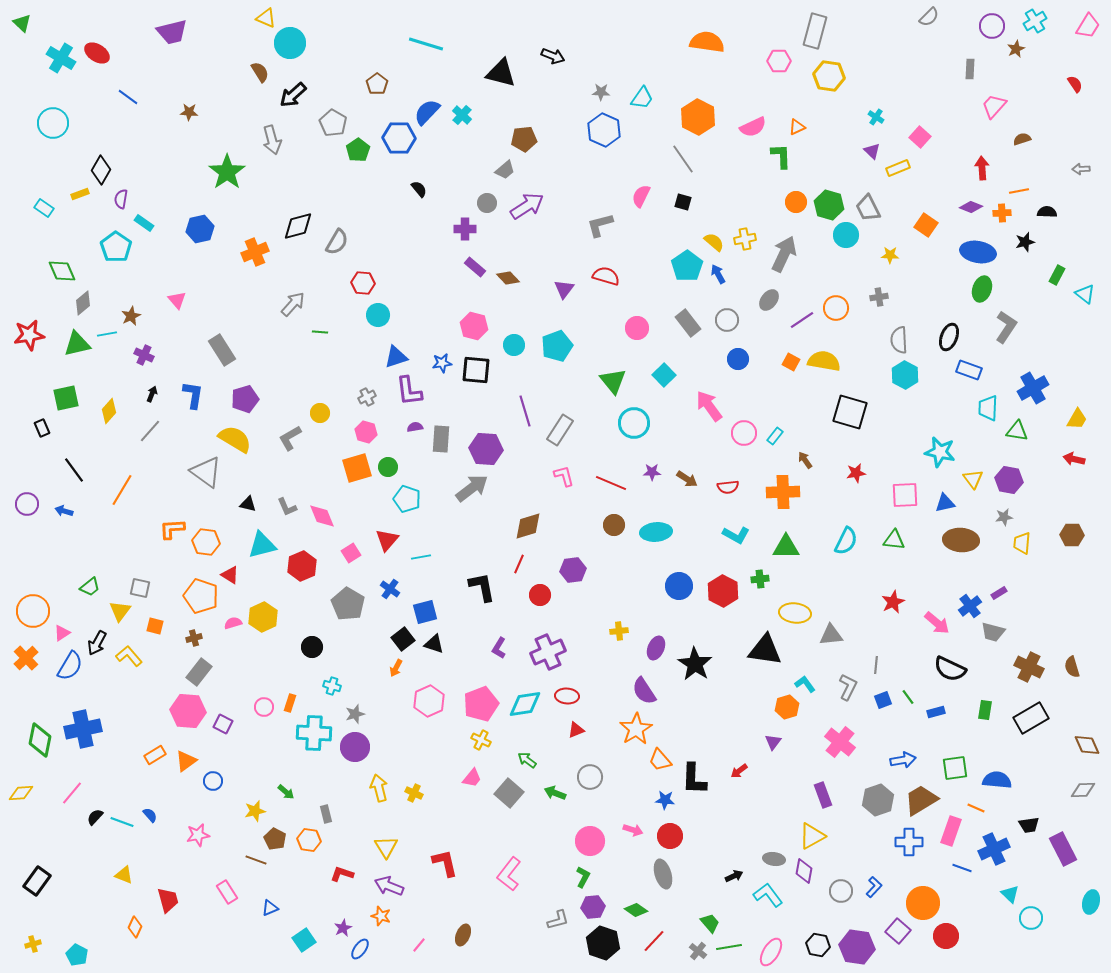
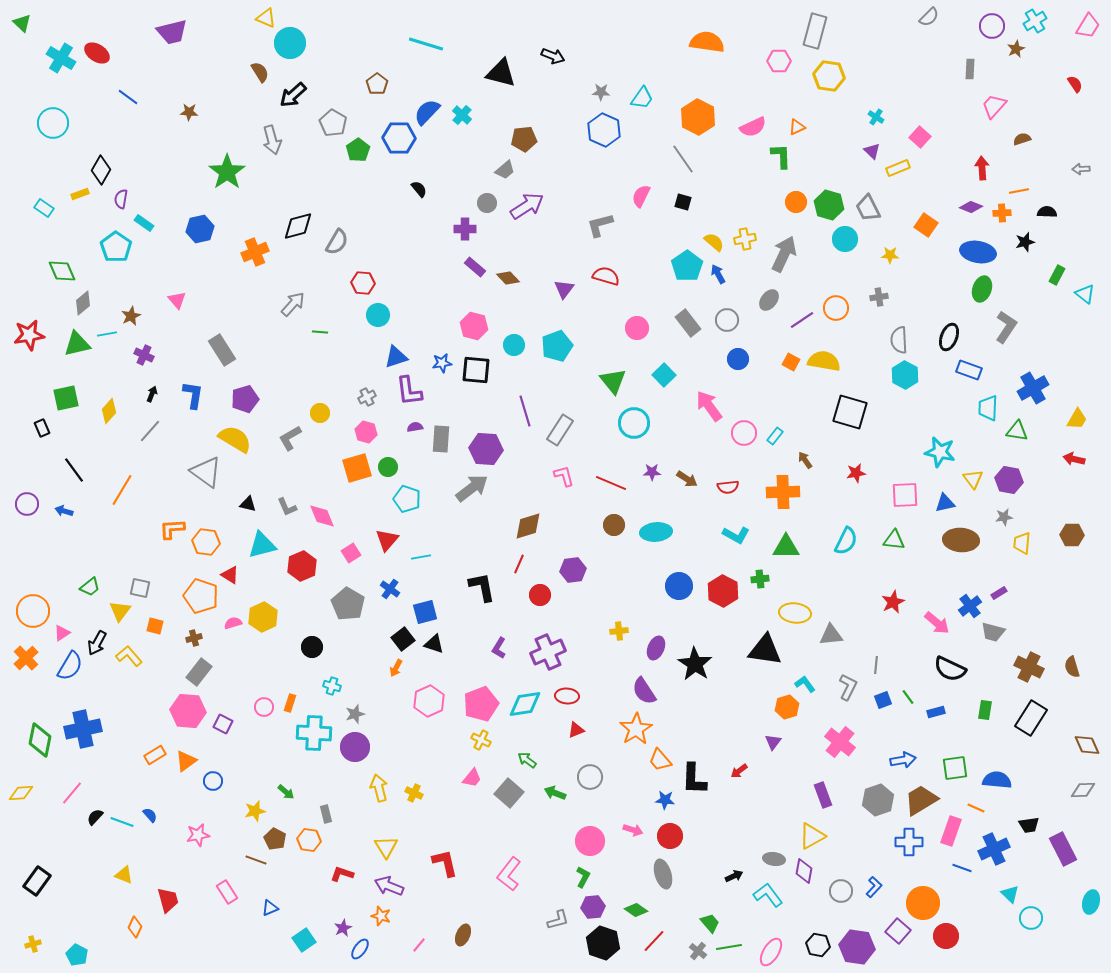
cyan circle at (846, 235): moved 1 px left, 4 px down
black rectangle at (1031, 718): rotated 28 degrees counterclockwise
